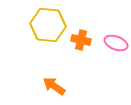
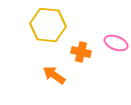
orange cross: moved 12 px down
orange arrow: moved 11 px up
